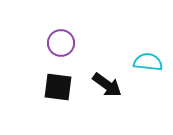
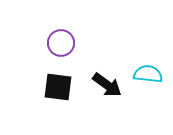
cyan semicircle: moved 12 px down
